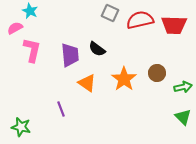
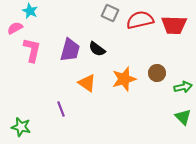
purple trapezoid: moved 5 px up; rotated 20 degrees clockwise
orange star: rotated 20 degrees clockwise
